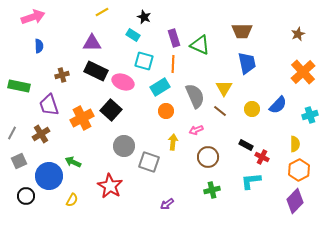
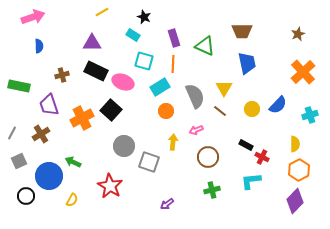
green triangle at (200, 45): moved 5 px right, 1 px down
